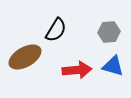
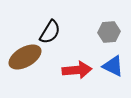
black semicircle: moved 6 px left, 2 px down
blue triangle: rotated 10 degrees clockwise
